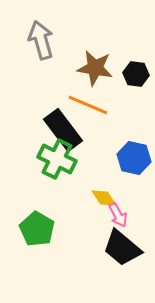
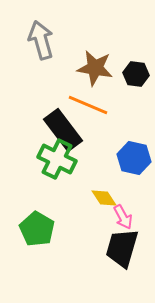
pink arrow: moved 5 px right, 2 px down
black trapezoid: rotated 66 degrees clockwise
